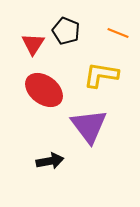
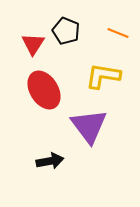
yellow L-shape: moved 2 px right, 1 px down
red ellipse: rotated 21 degrees clockwise
